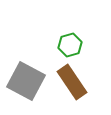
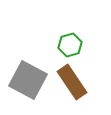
gray square: moved 2 px right, 1 px up
